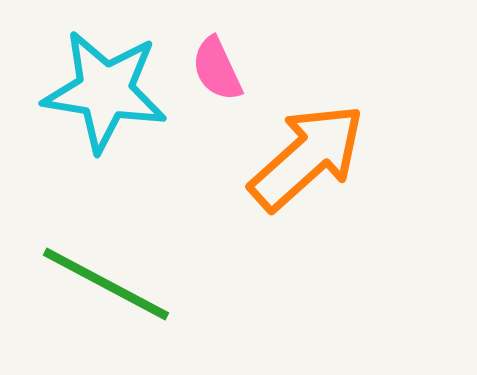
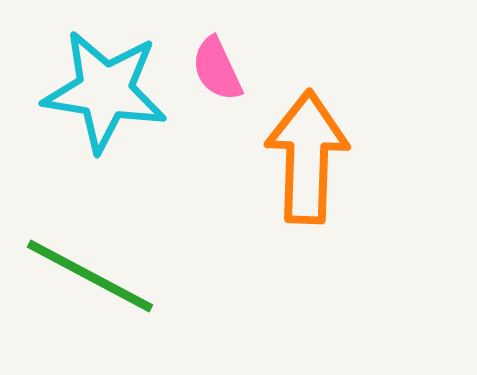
orange arrow: rotated 46 degrees counterclockwise
green line: moved 16 px left, 8 px up
